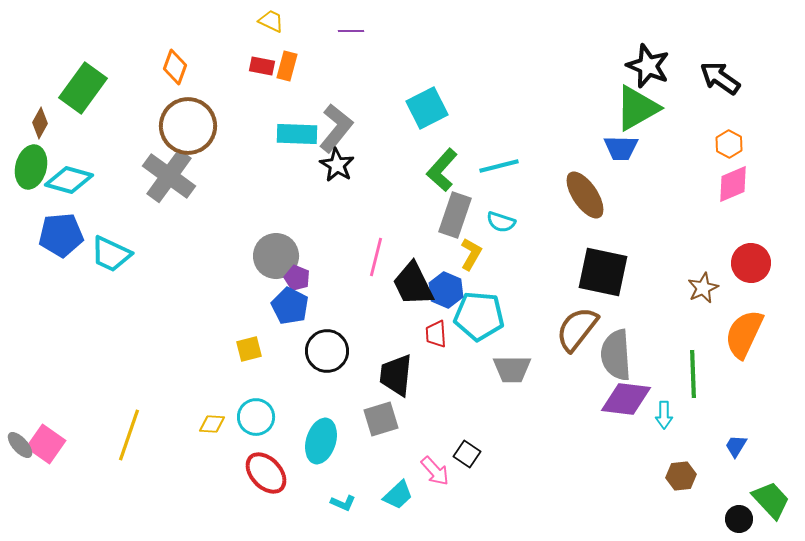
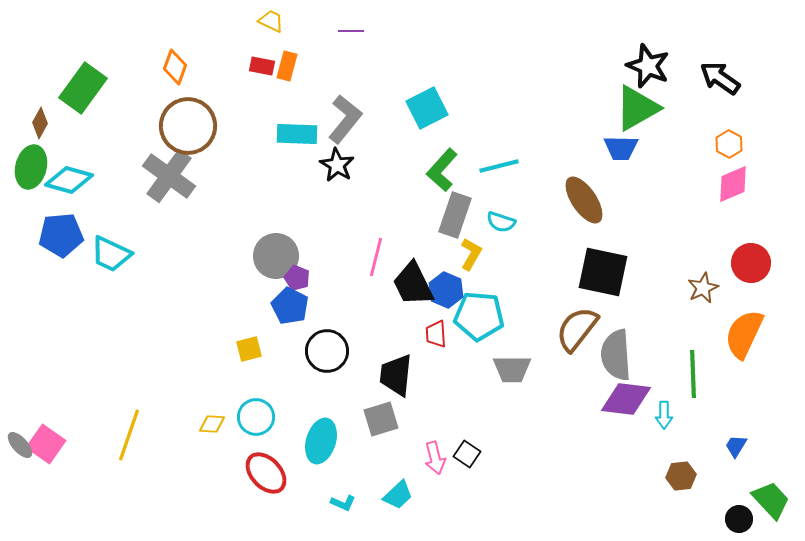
gray L-shape at (336, 128): moved 9 px right, 9 px up
brown ellipse at (585, 195): moved 1 px left, 5 px down
pink arrow at (435, 471): moved 13 px up; rotated 28 degrees clockwise
